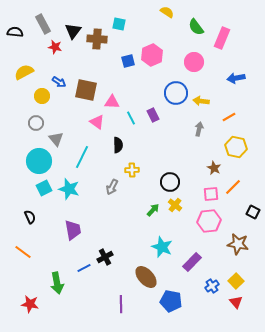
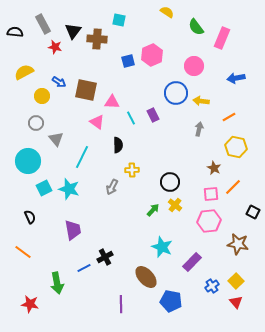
cyan square at (119, 24): moved 4 px up
pink circle at (194, 62): moved 4 px down
cyan circle at (39, 161): moved 11 px left
